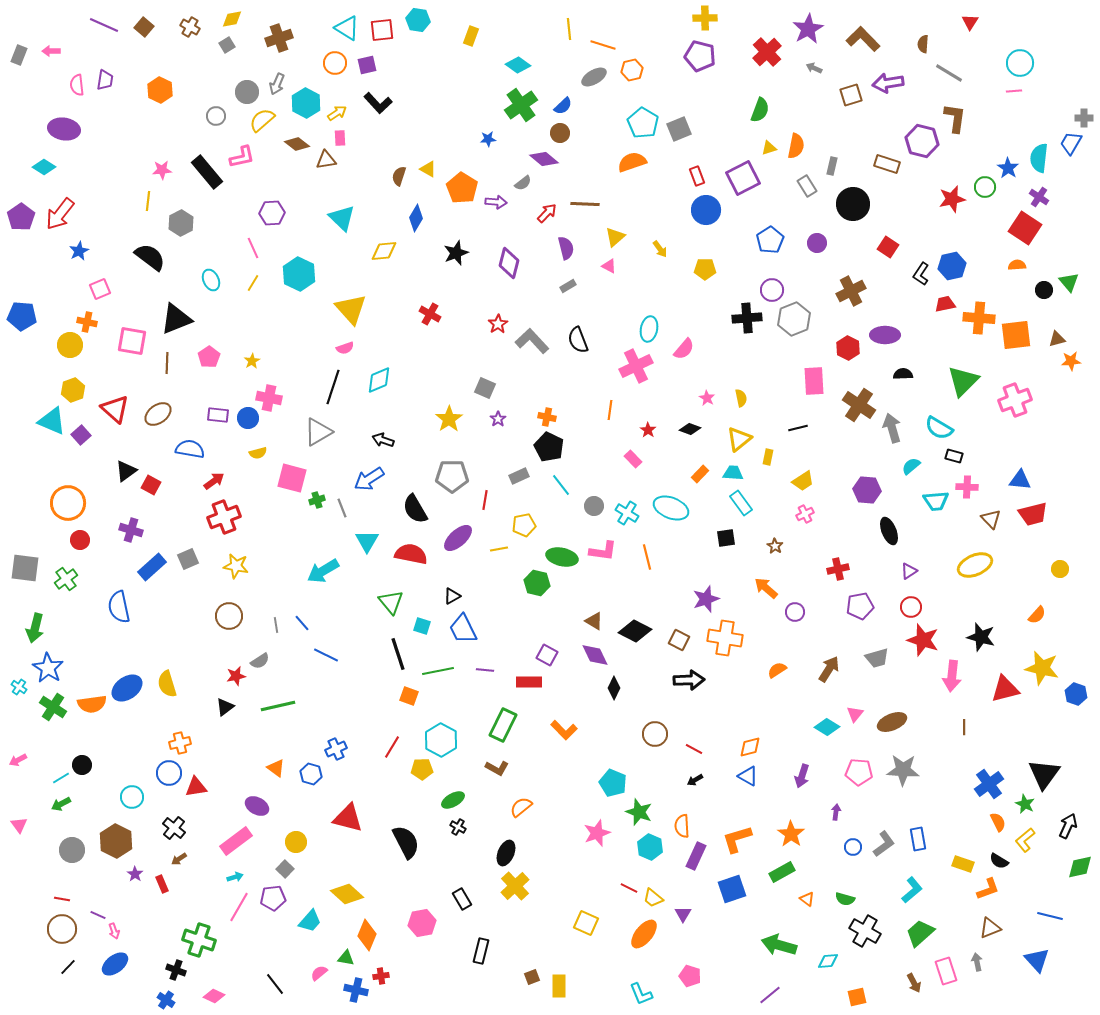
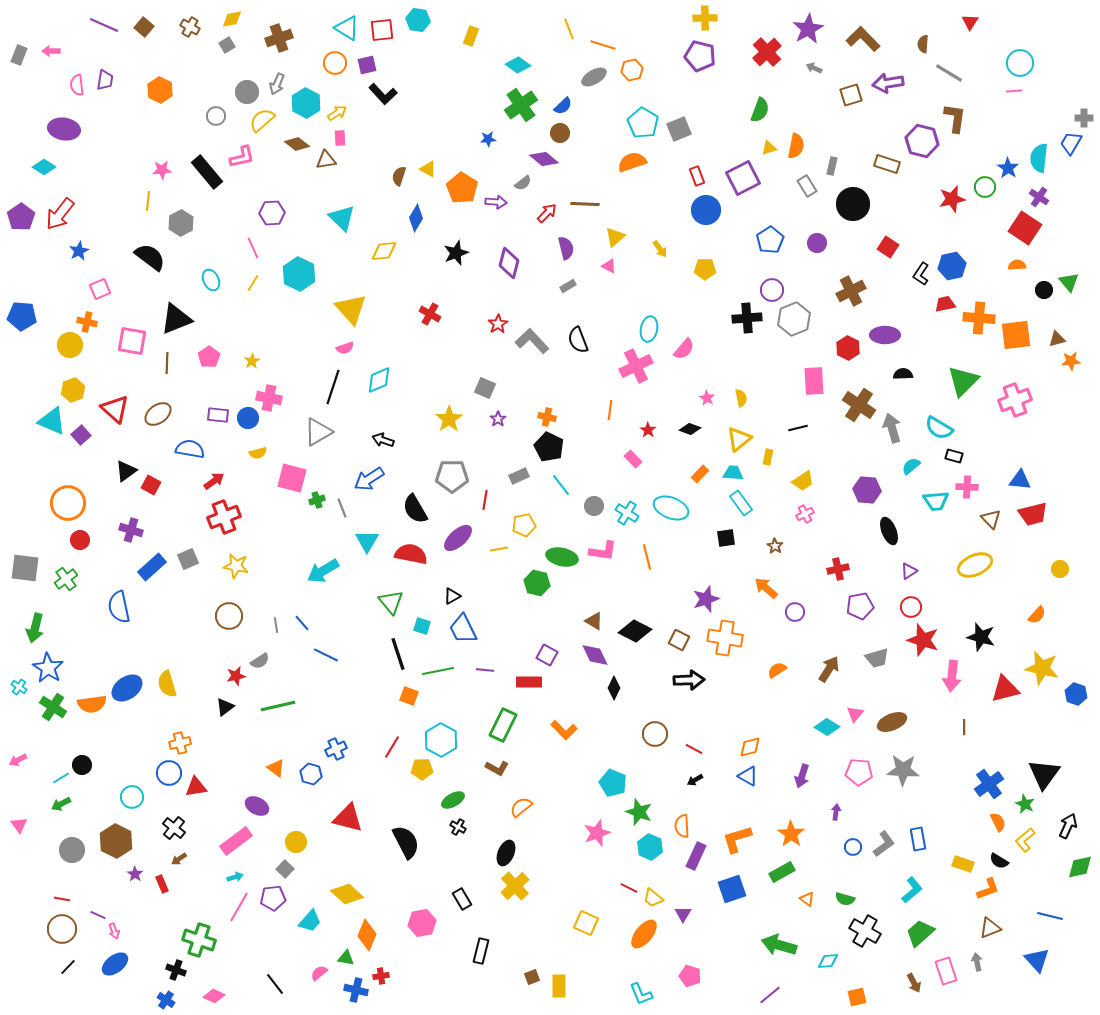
yellow line at (569, 29): rotated 15 degrees counterclockwise
black L-shape at (378, 103): moved 5 px right, 9 px up
